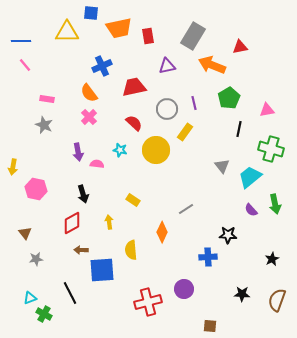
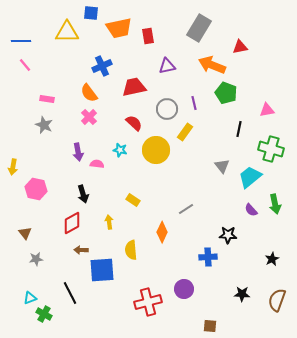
gray rectangle at (193, 36): moved 6 px right, 8 px up
green pentagon at (229, 98): moved 3 px left, 5 px up; rotated 20 degrees counterclockwise
